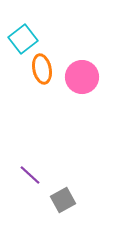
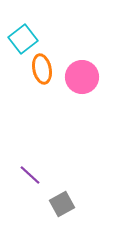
gray square: moved 1 px left, 4 px down
